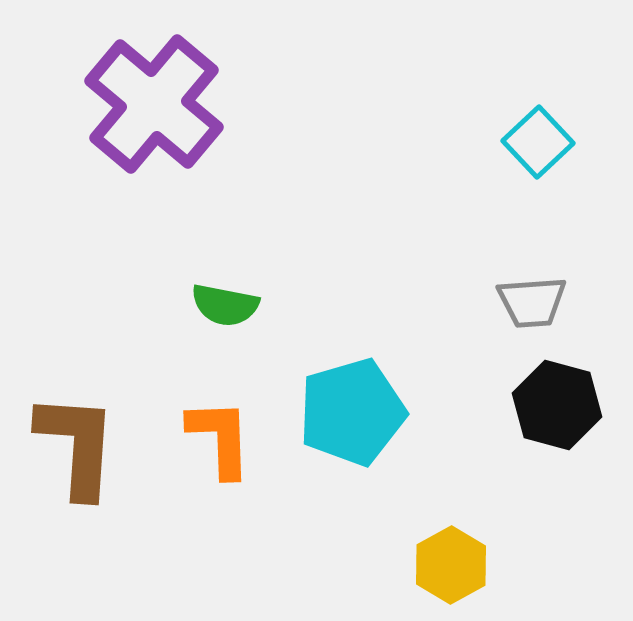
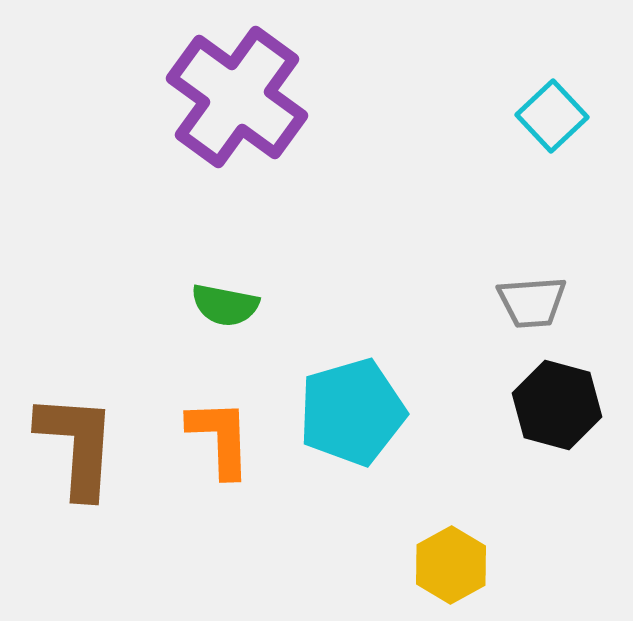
purple cross: moved 83 px right, 7 px up; rotated 4 degrees counterclockwise
cyan square: moved 14 px right, 26 px up
